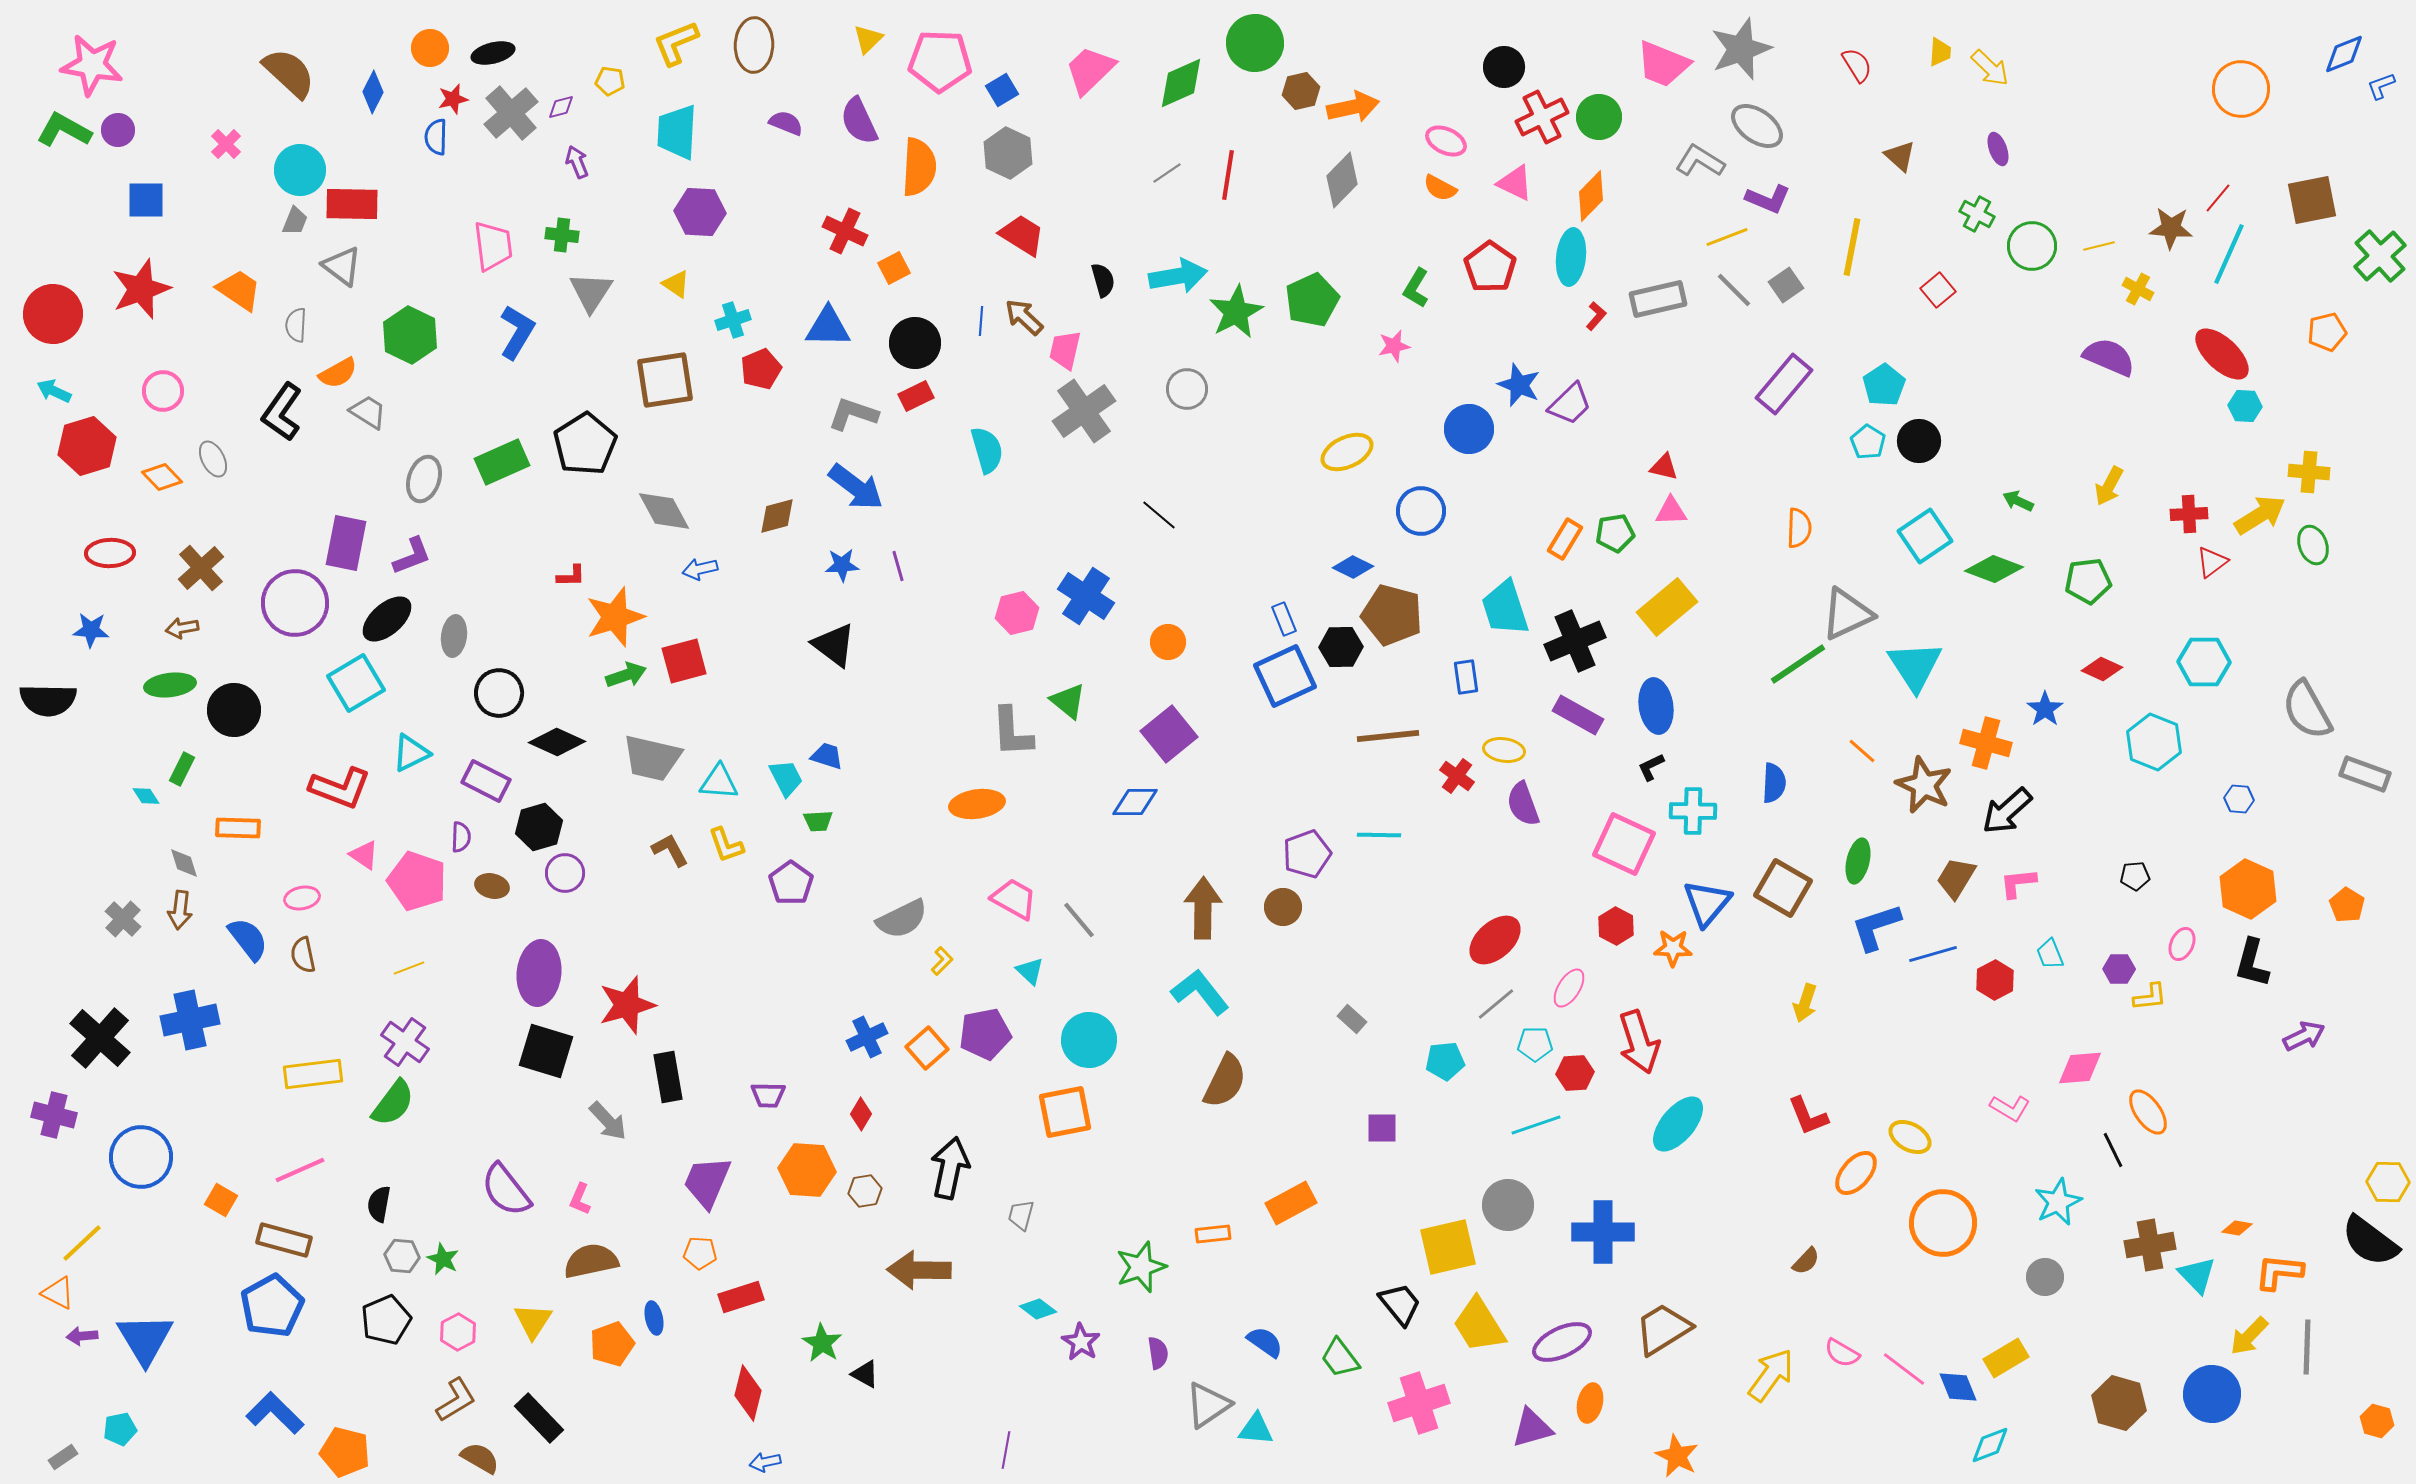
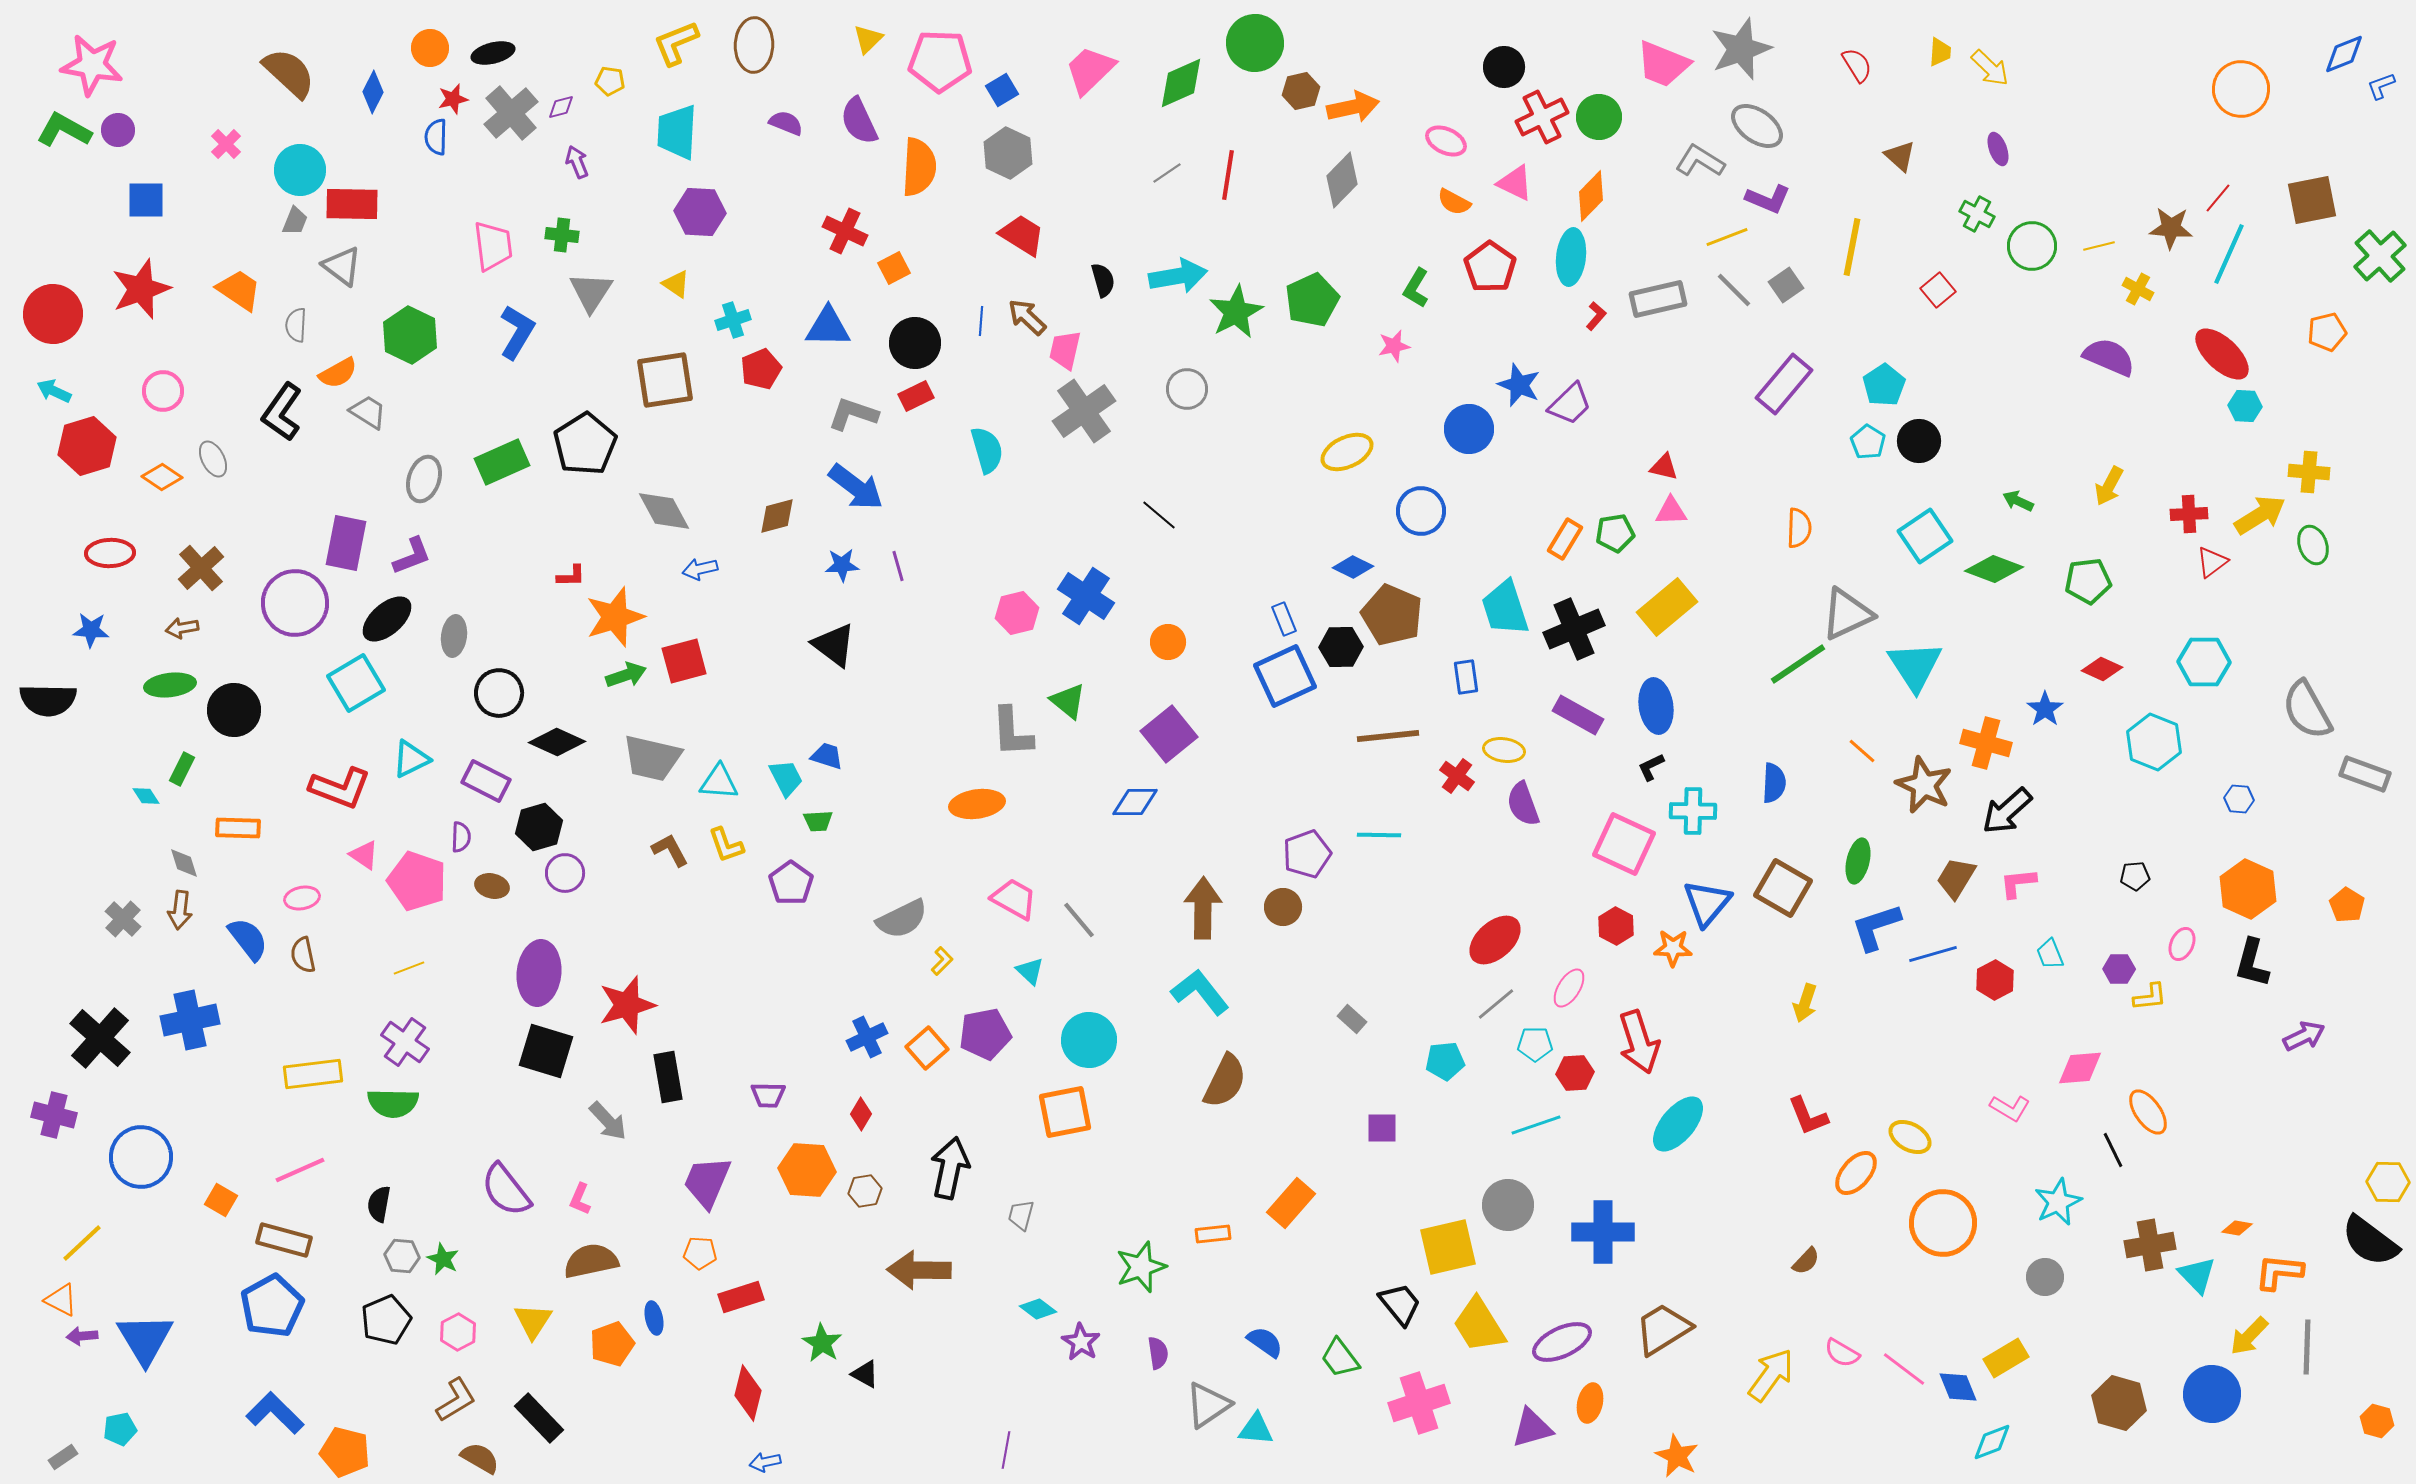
orange semicircle at (1440, 188): moved 14 px right, 14 px down
brown arrow at (1024, 317): moved 3 px right
orange diamond at (162, 477): rotated 12 degrees counterclockwise
brown pentagon at (1392, 615): rotated 8 degrees clockwise
black cross at (1575, 641): moved 1 px left, 12 px up
cyan triangle at (411, 753): moved 6 px down
green semicircle at (393, 1103): rotated 54 degrees clockwise
orange rectangle at (1291, 1203): rotated 21 degrees counterclockwise
orange triangle at (58, 1293): moved 3 px right, 7 px down
cyan diamond at (1990, 1445): moved 2 px right, 3 px up
